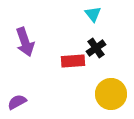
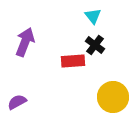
cyan triangle: moved 2 px down
purple arrow: rotated 140 degrees counterclockwise
black cross: moved 1 px left, 3 px up; rotated 18 degrees counterclockwise
yellow circle: moved 2 px right, 3 px down
